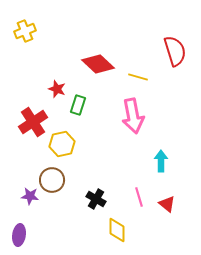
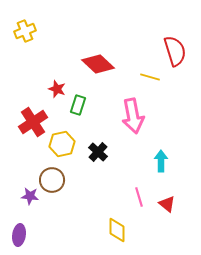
yellow line: moved 12 px right
black cross: moved 2 px right, 47 px up; rotated 12 degrees clockwise
